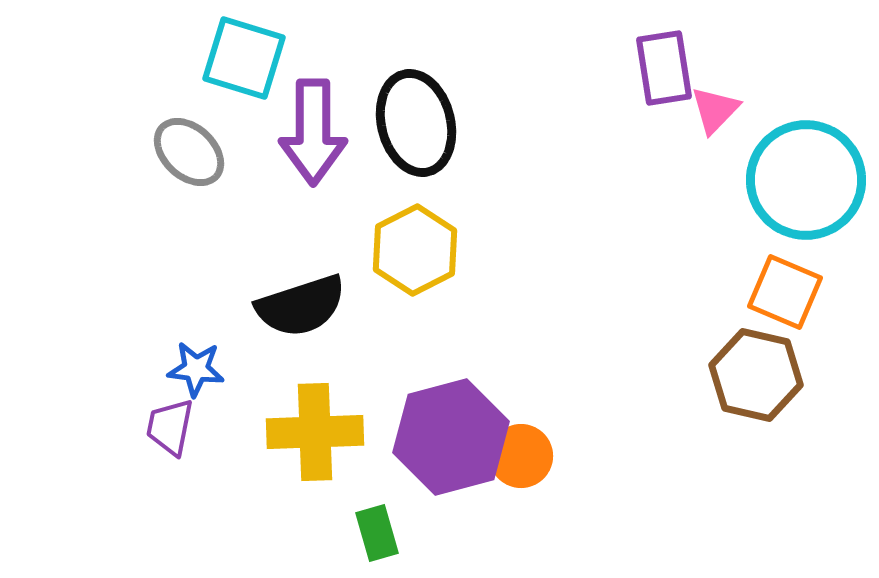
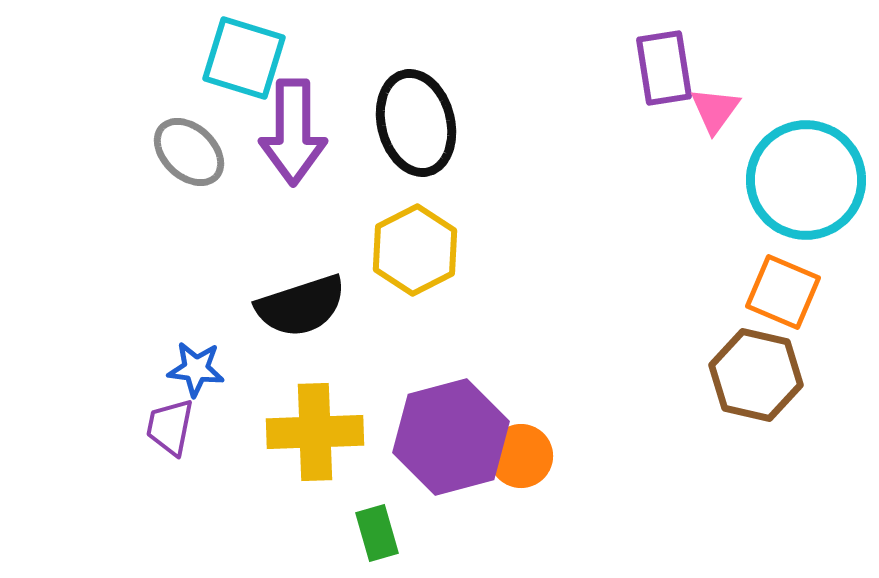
pink triangle: rotated 8 degrees counterclockwise
purple arrow: moved 20 px left
orange square: moved 2 px left
